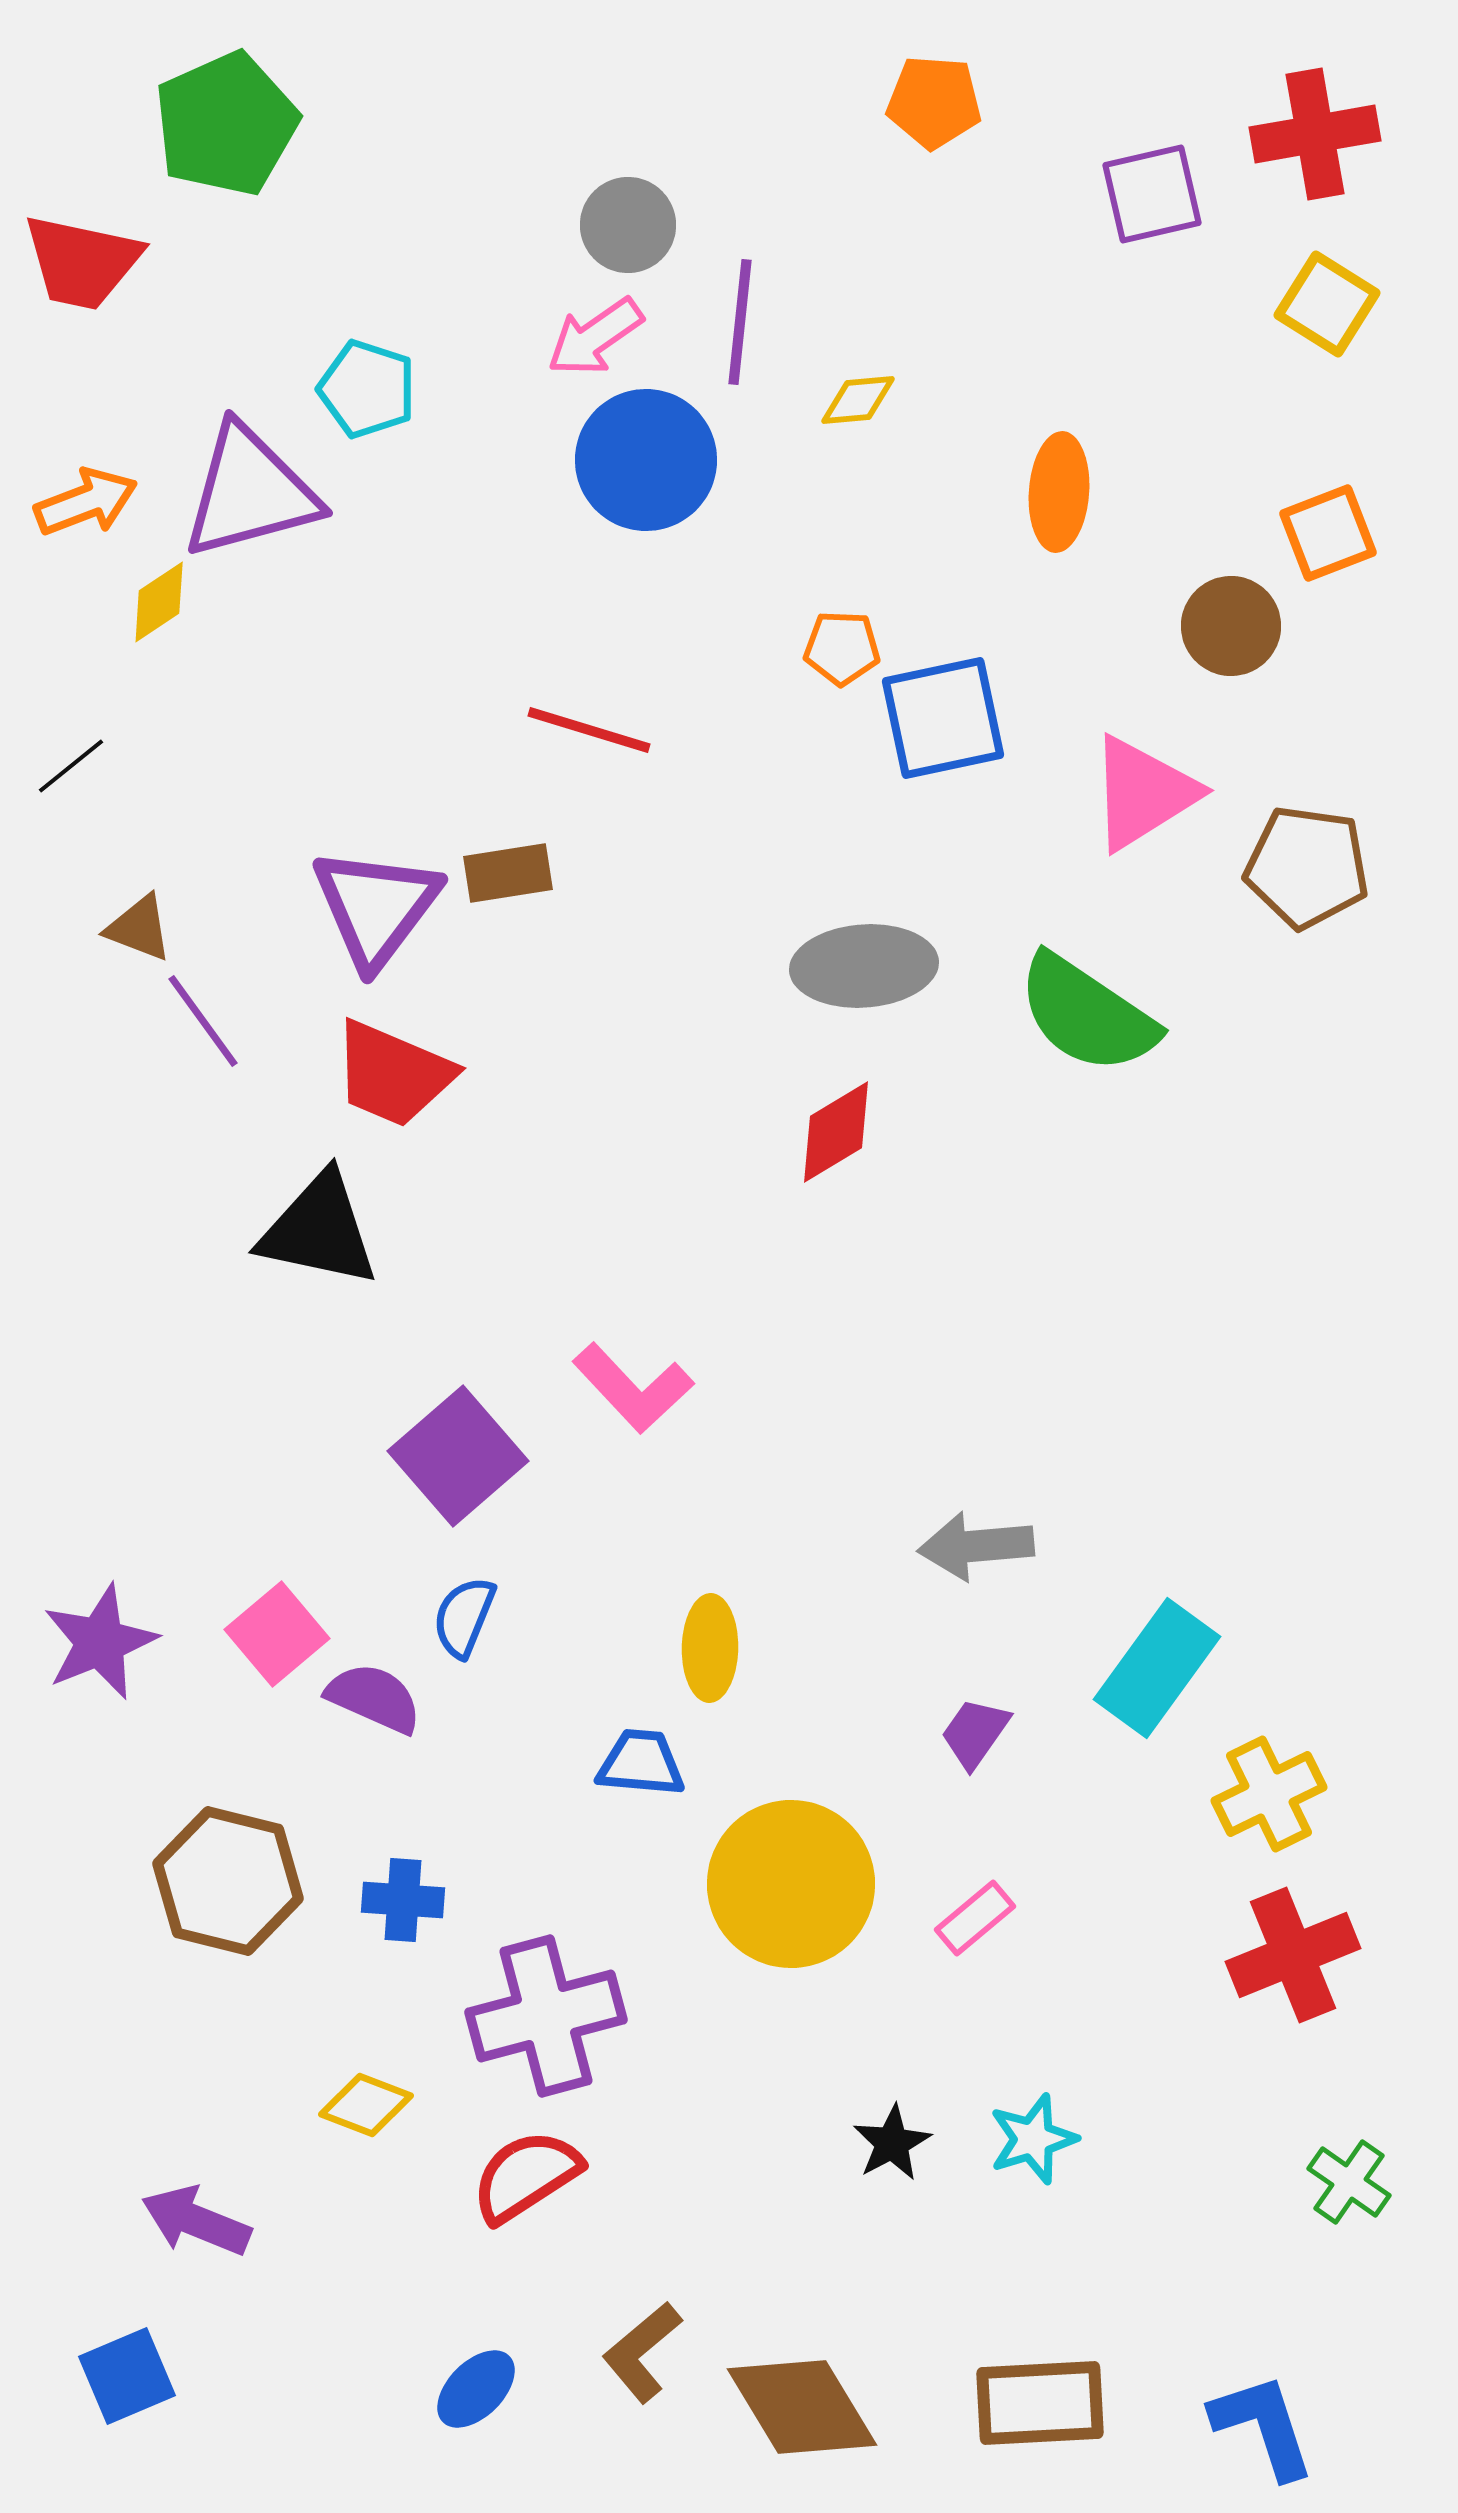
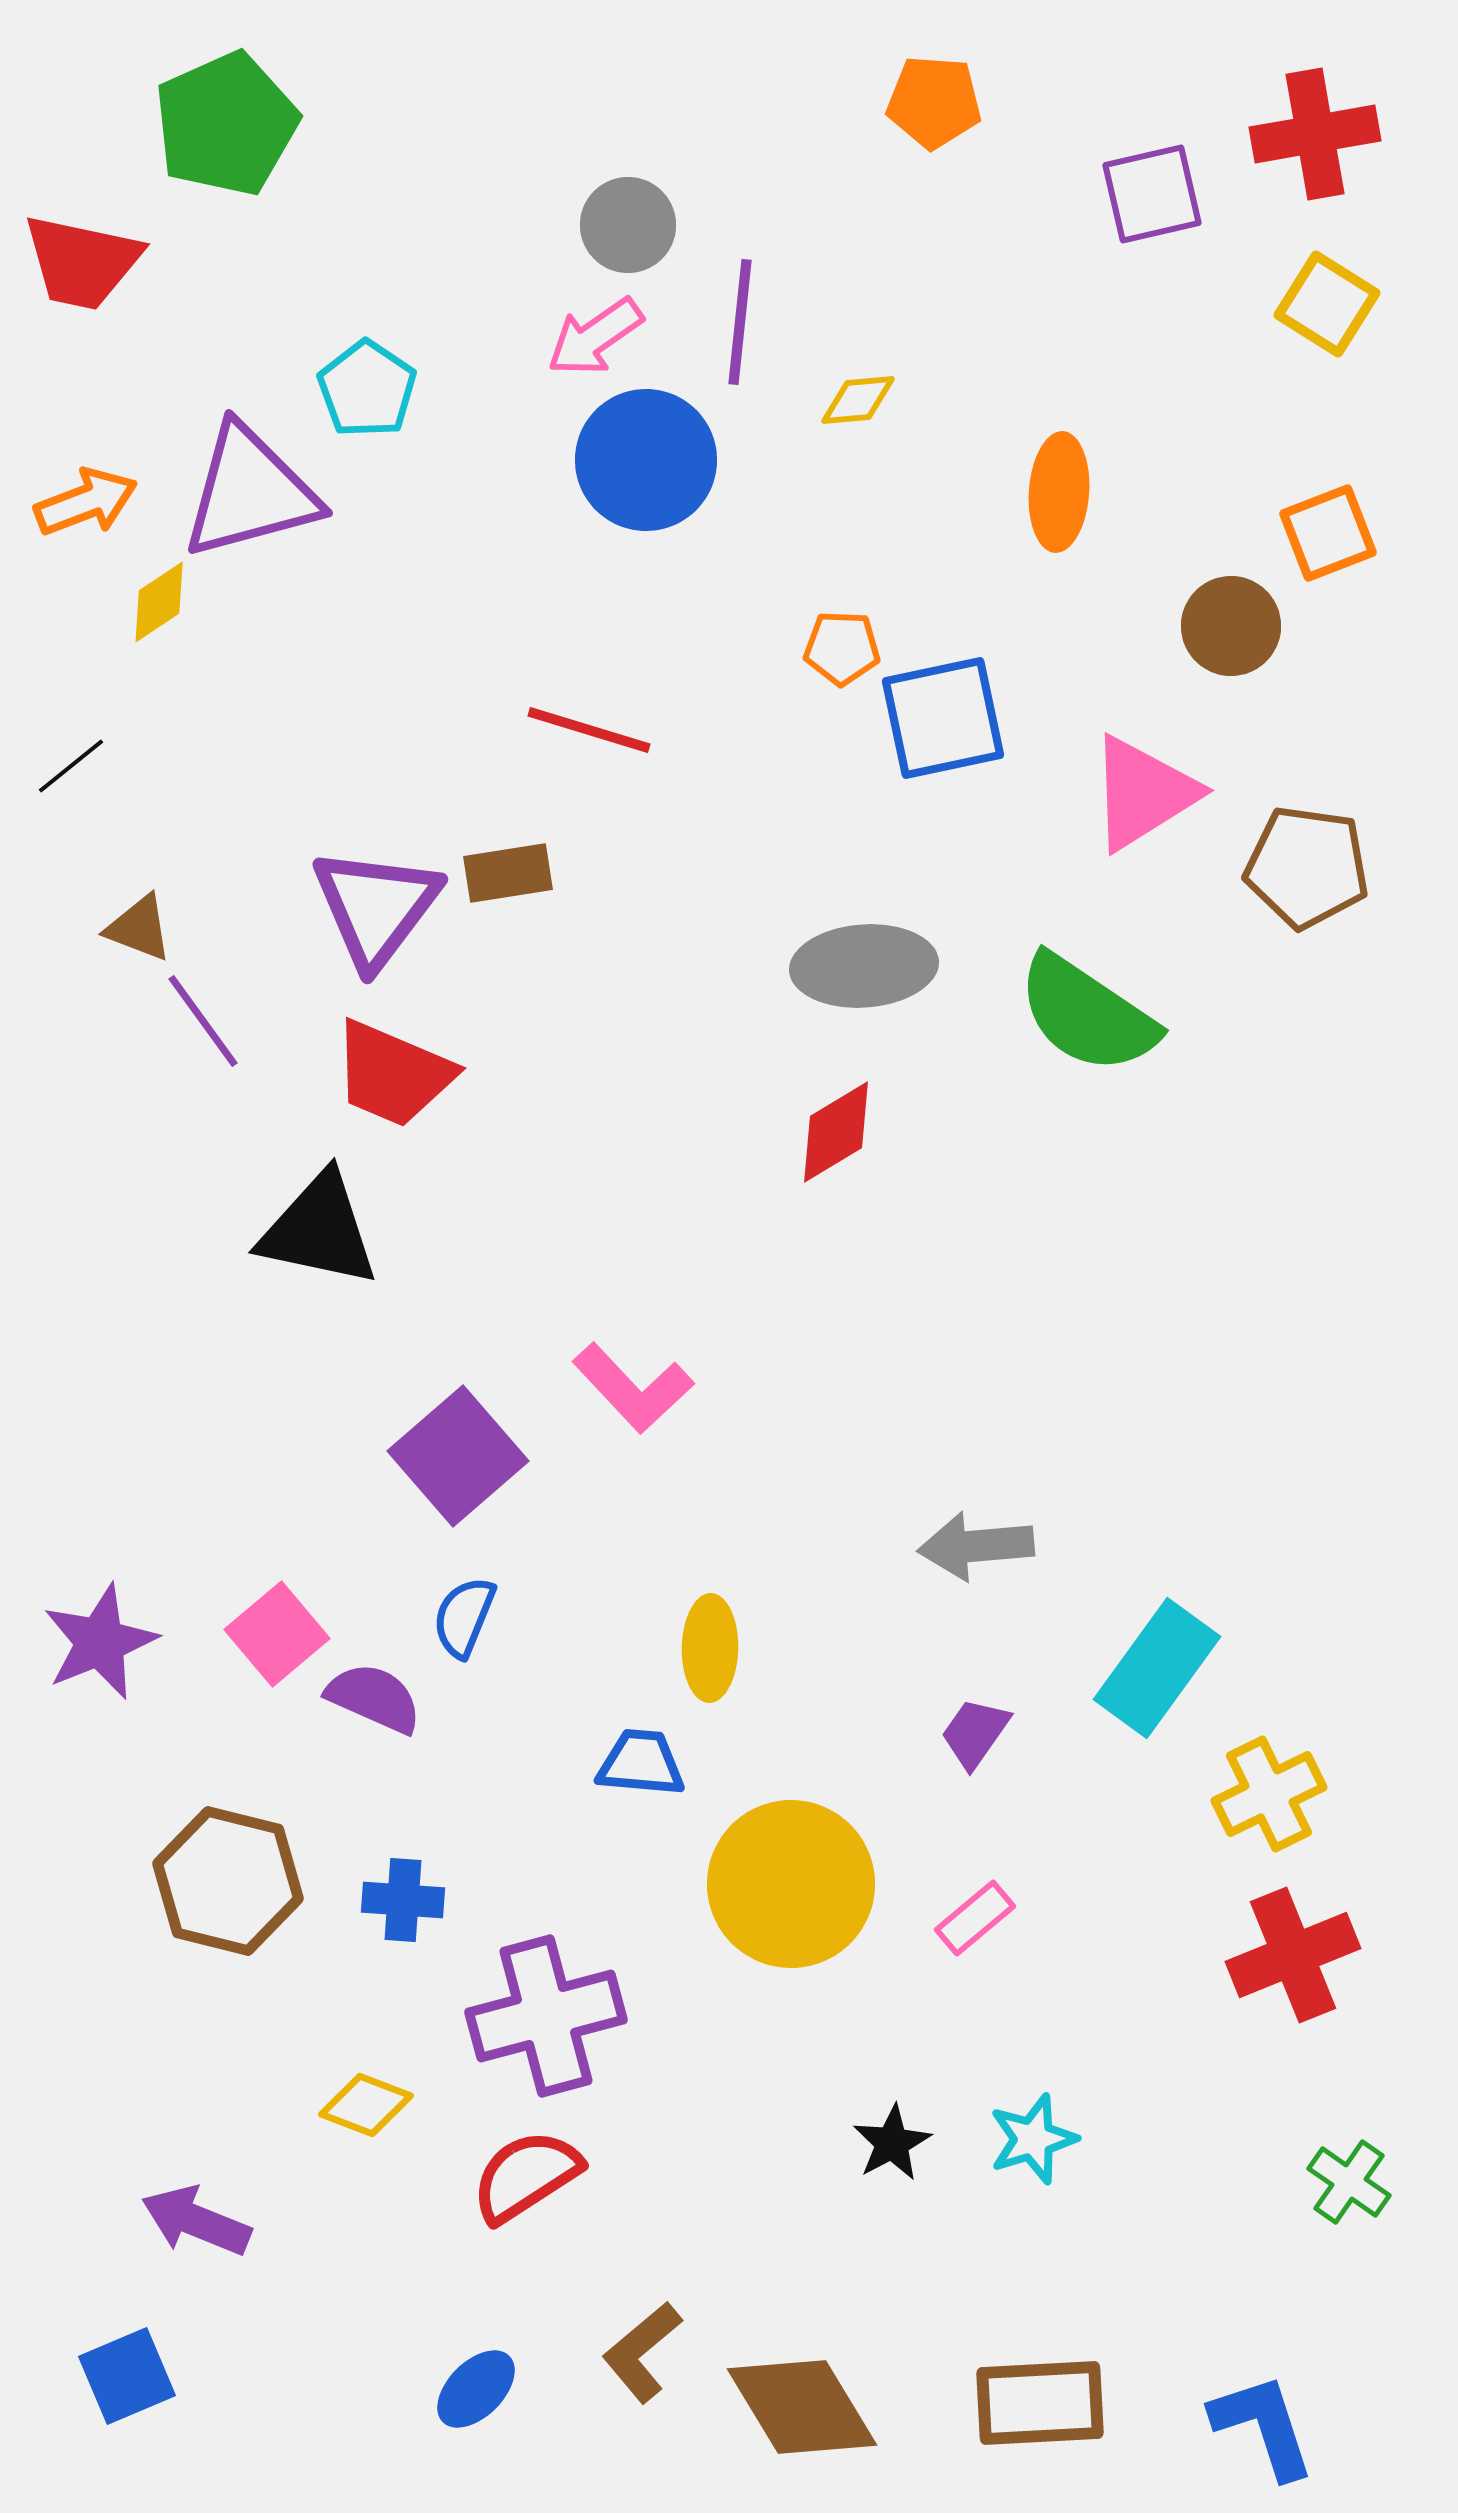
cyan pentagon at (367, 389): rotated 16 degrees clockwise
